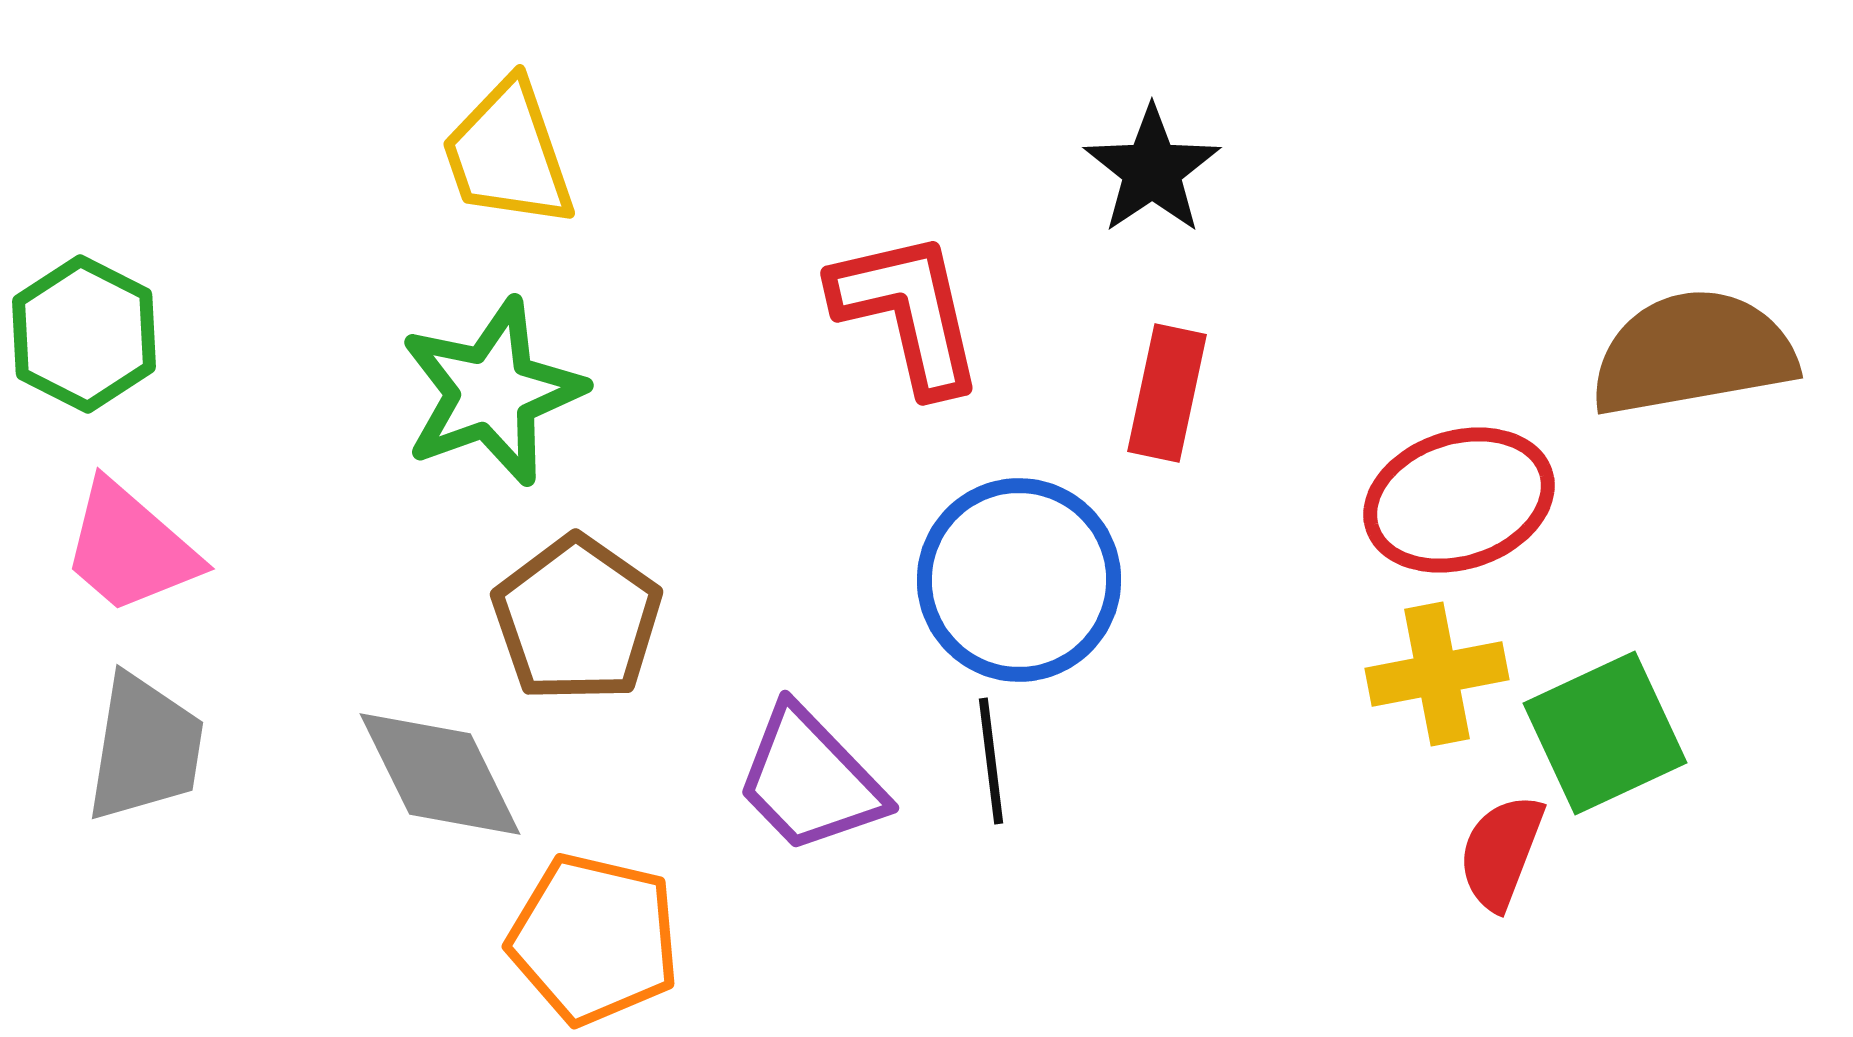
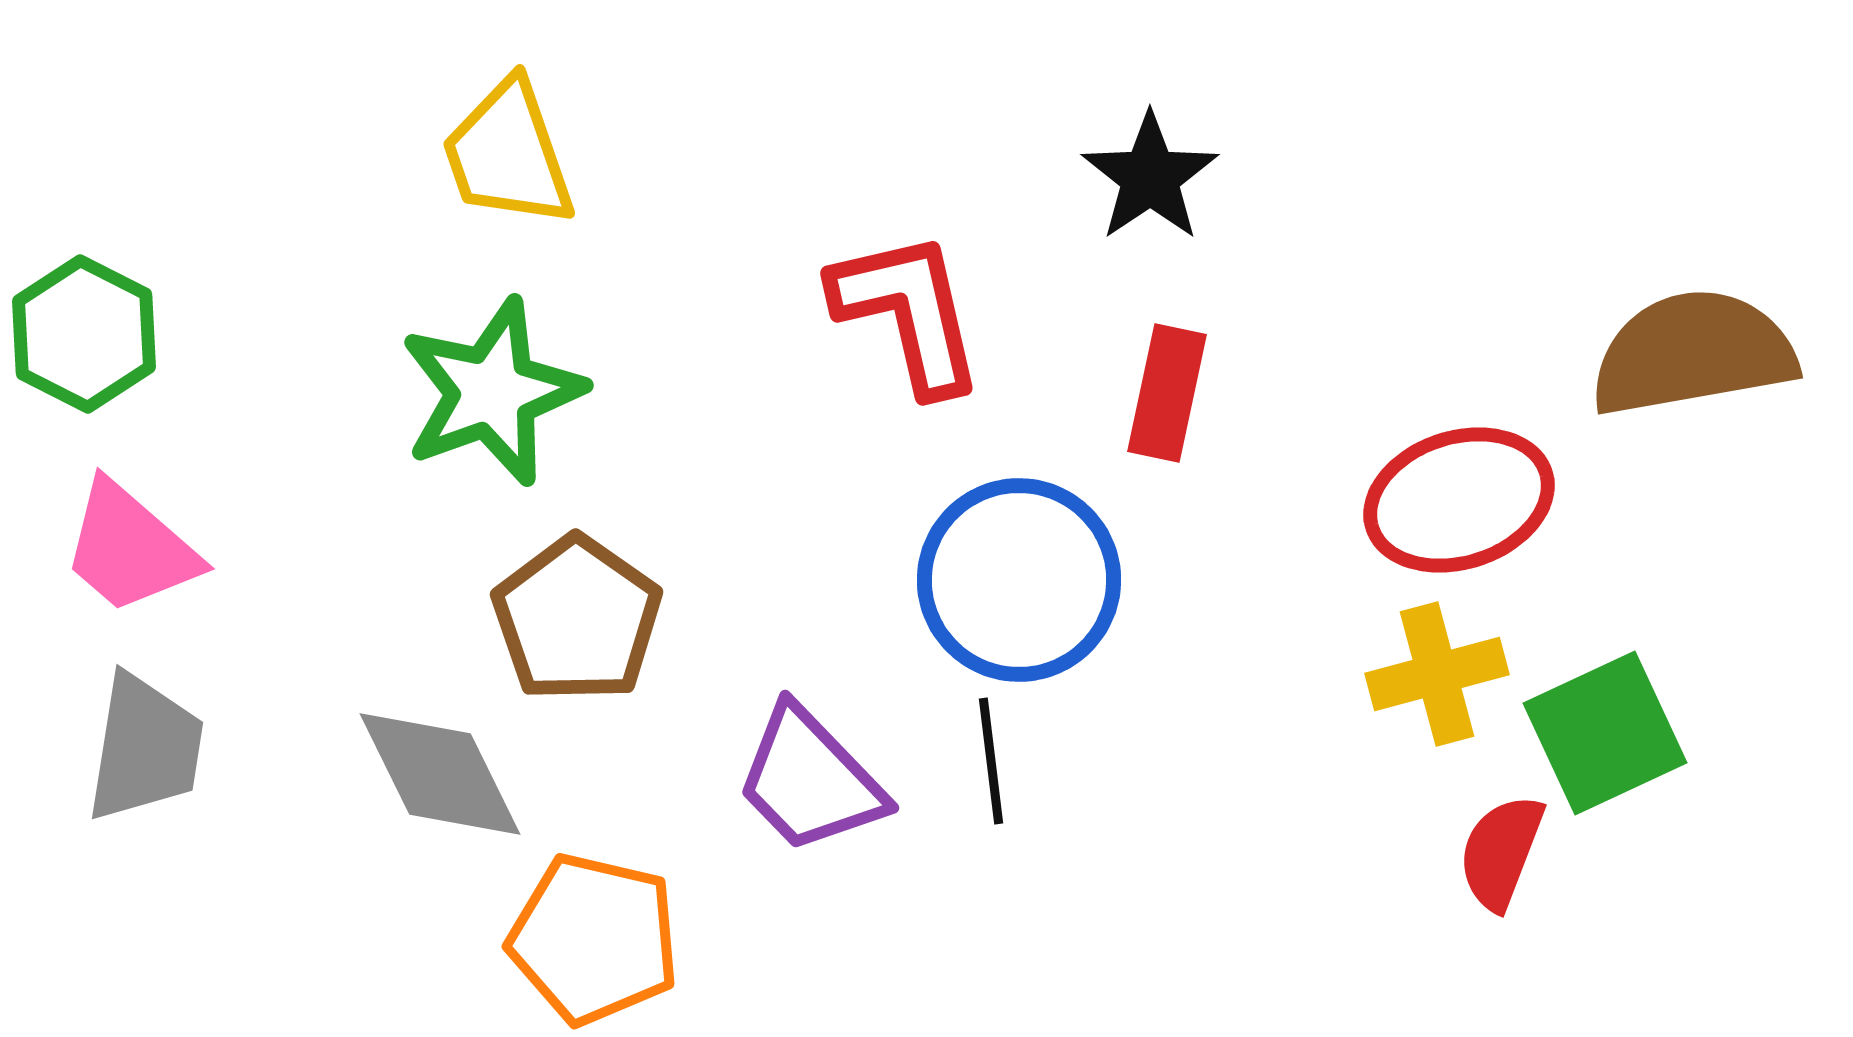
black star: moved 2 px left, 7 px down
yellow cross: rotated 4 degrees counterclockwise
